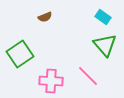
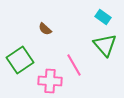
brown semicircle: moved 12 px down; rotated 64 degrees clockwise
green square: moved 6 px down
pink line: moved 14 px left, 11 px up; rotated 15 degrees clockwise
pink cross: moved 1 px left
